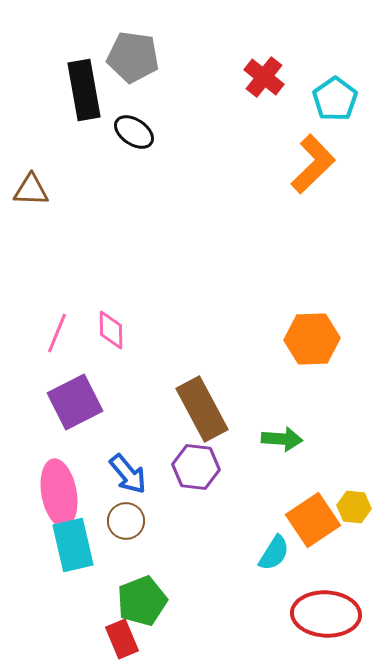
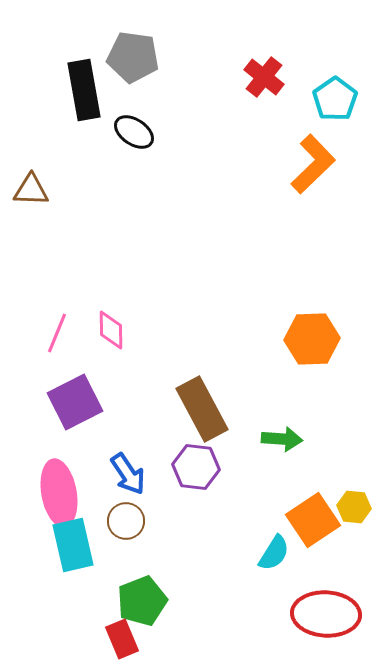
blue arrow: rotated 6 degrees clockwise
